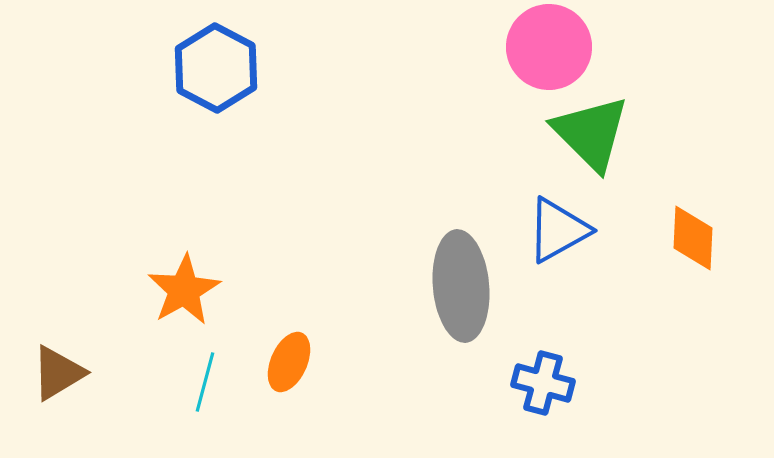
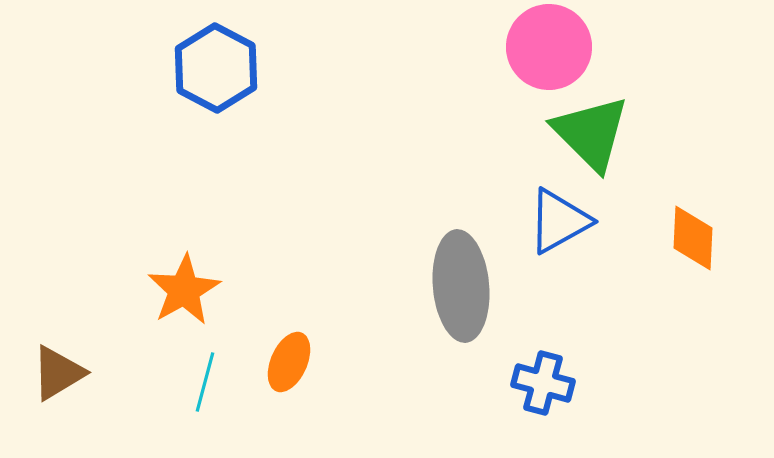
blue triangle: moved 1 px right, 9 px up
